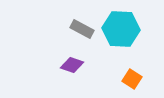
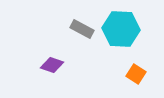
purple diamond: moved 20 px left
orange square: moved 4 px right, 5 px up
